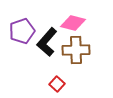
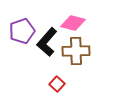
brown cross: moved 1 px down
